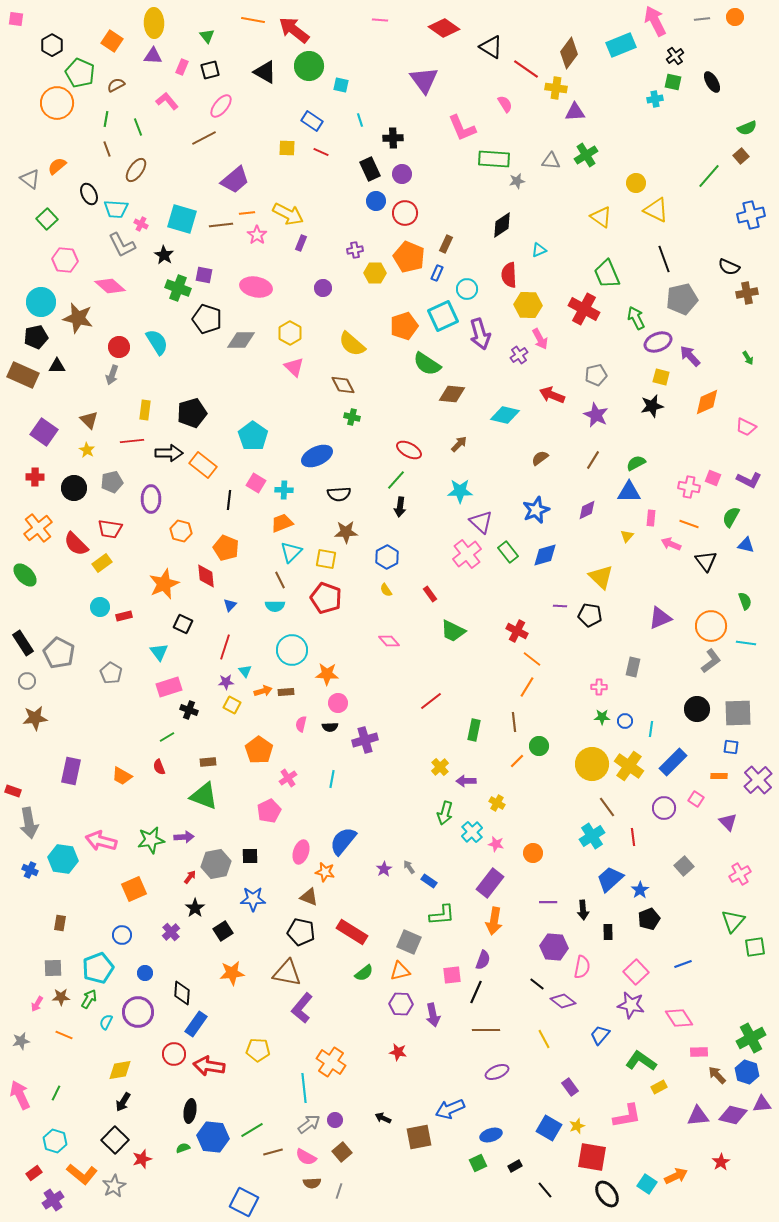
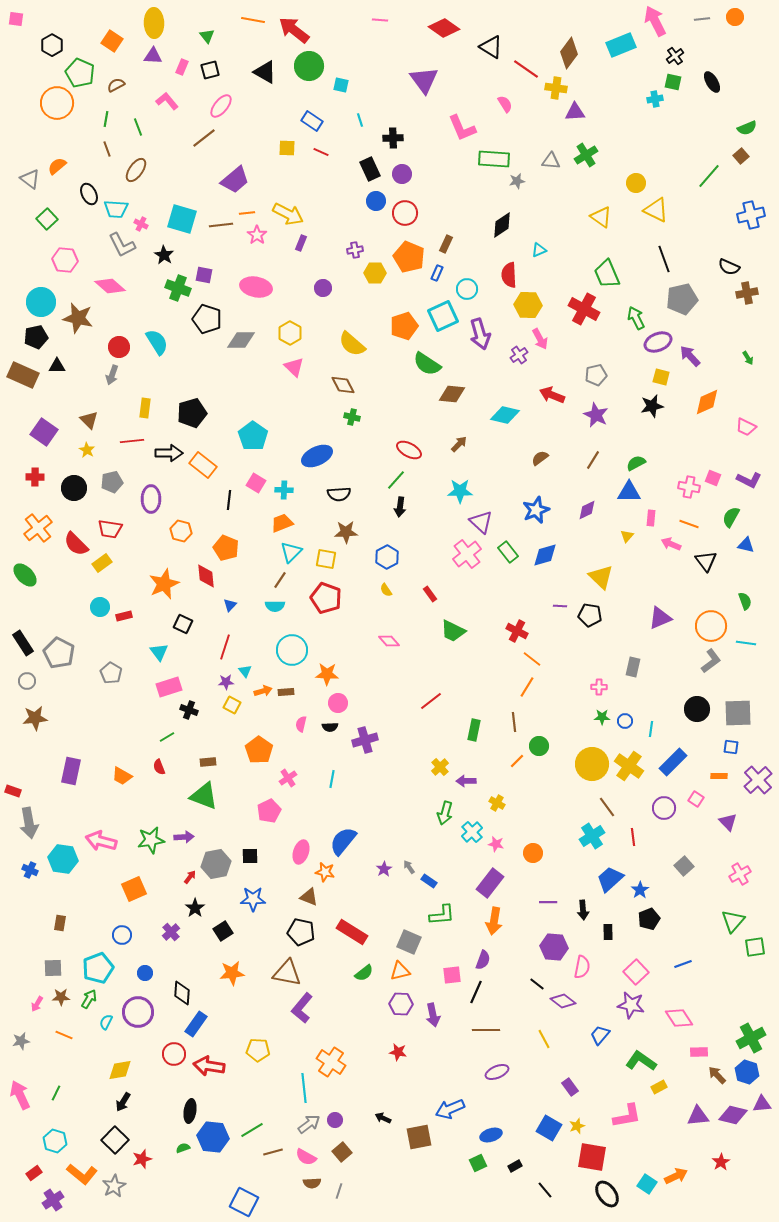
brown line at (204, 138): rotated 10 degrees counterclockwise
yellow rectangle at (145, 410): moved 2 px up
brown line at (280, 580): rotated 60 degrees clockwise
